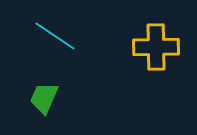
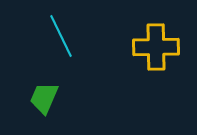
cyan line: moved 6 px right; rotated 30 degrees clockwise
